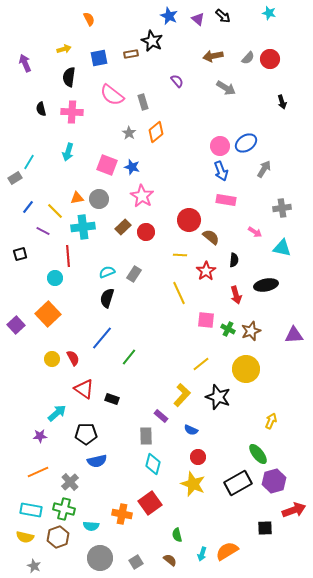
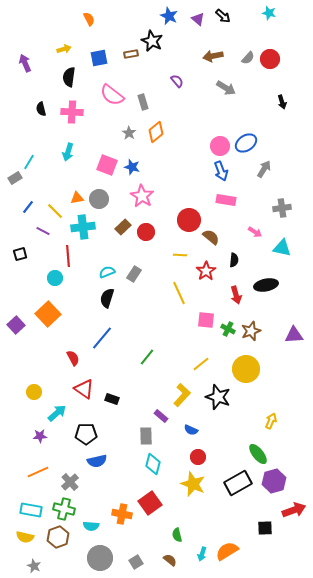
green line at (129, 357): moved 18 px right
yellow circle at (52, 359): moved 18 px left, 33 px down
